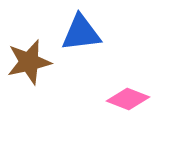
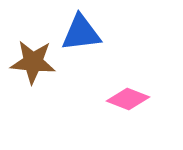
brown star: moved 4 px right; rotated 18 degrees clockwise
